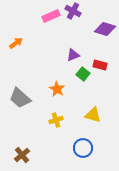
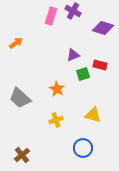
pink rectangle: rotated 48 degrees counterclockwise
purple diamond: moved 2 px left, 1 px up
green square: rotated 32 degrees clockwise
